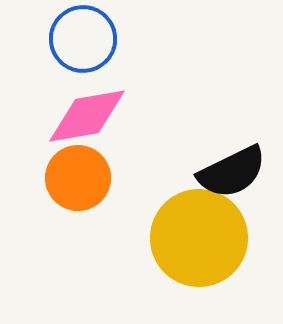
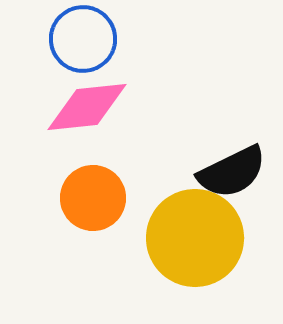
pink diamond: moved 9 px up; rotated 4 degrees clockwise
orange circle: moved 15 px right, 20 px down
yellow circle: moved 4 px left
